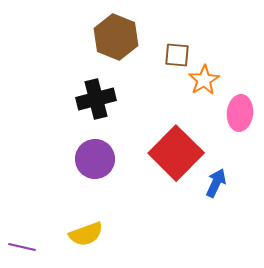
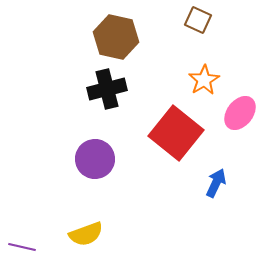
brown hexagon: rotated 9 degrees counterclockwise
brown square: moved 21 px right, 35 px up; rotated 20 degrees clockwise
black cross: moved 11 px right, 10 px up
pink ellipse: rotated 32 degrees clockwise
red square: moved 20 px up; rotated 6 degrees counterclockwise
